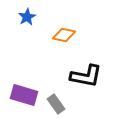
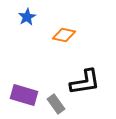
black L-shape: moved 1 px left, 6 px down; rotated 20 degrees counterclockwise
